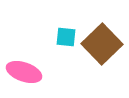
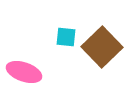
brown square: moved 3 px down
